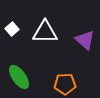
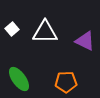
purple triangle: moved 1 px down; rotated 15 degrees counterclockwise
green ellipse: moved 2 px down
orange pentagon: moved 1 px right, 2 px up
